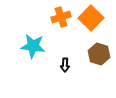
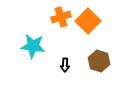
orange square: moved 3 px left, 3 px down
brown hexagon: moved 7 px down
